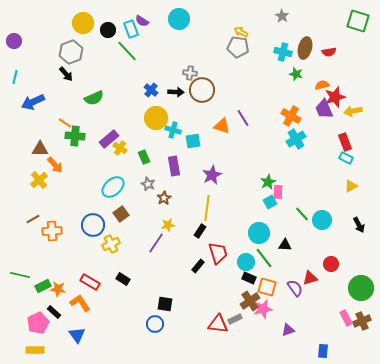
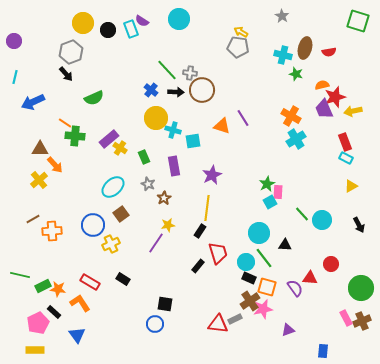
green line at (127, 51): moved 40 px right, 19 px down
cyan cross at (283, 52): moved 3 px down
green star at (268, 182): moved 1 px left, 2 px down
red triangle at (310, 278): rotated 21 degrees clockwise
